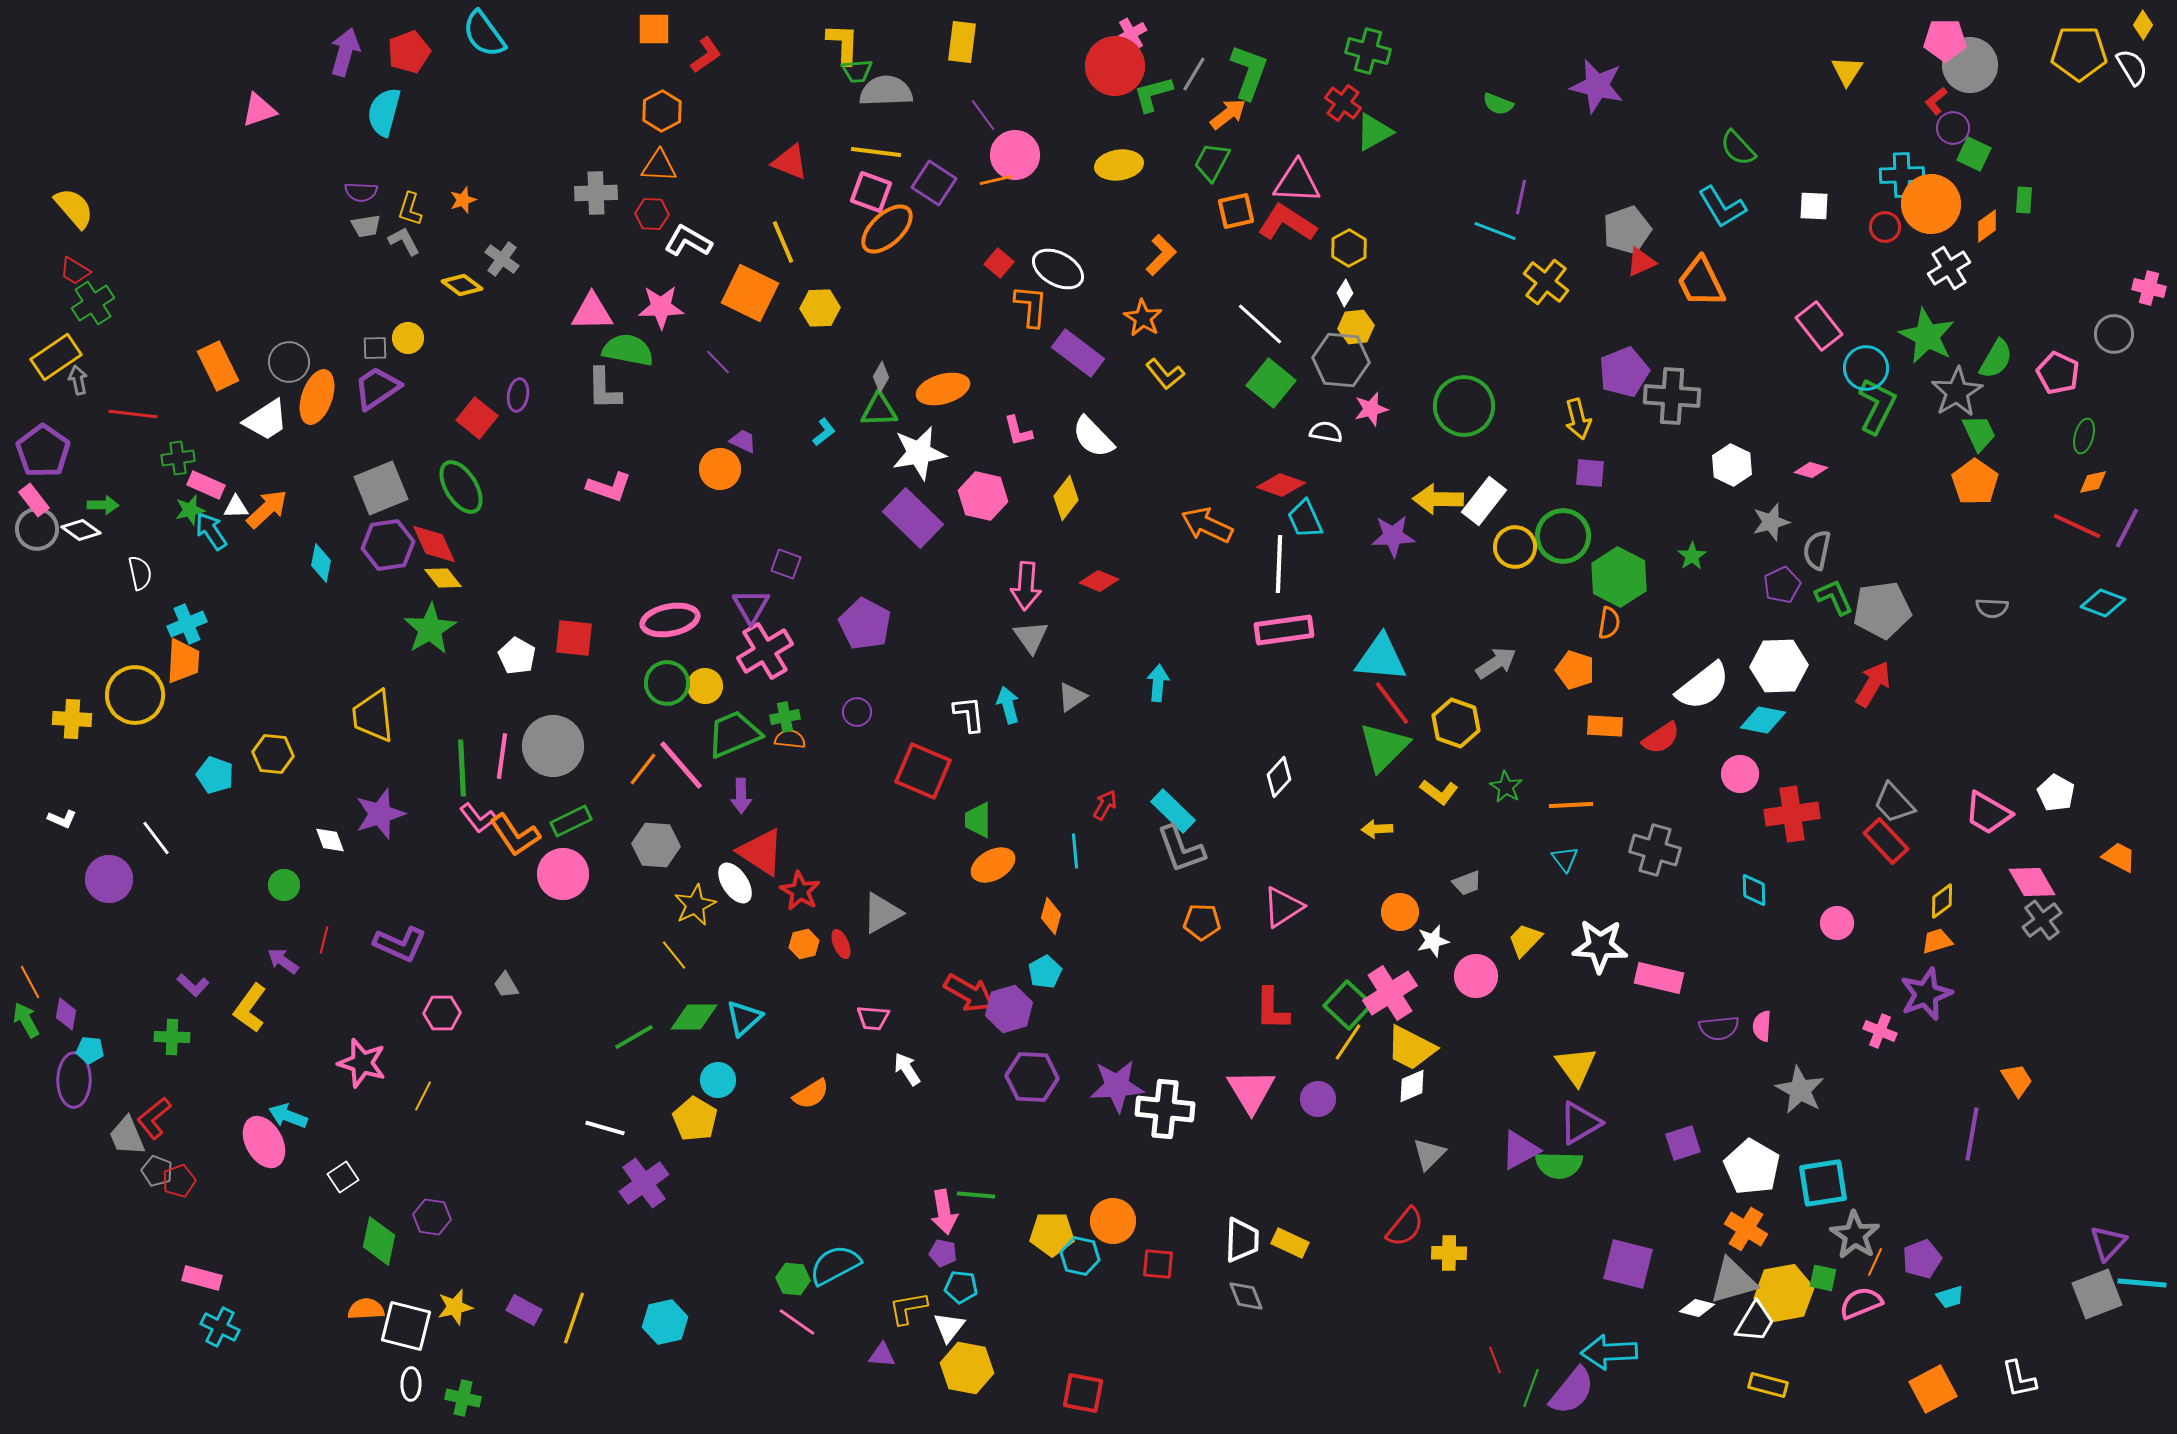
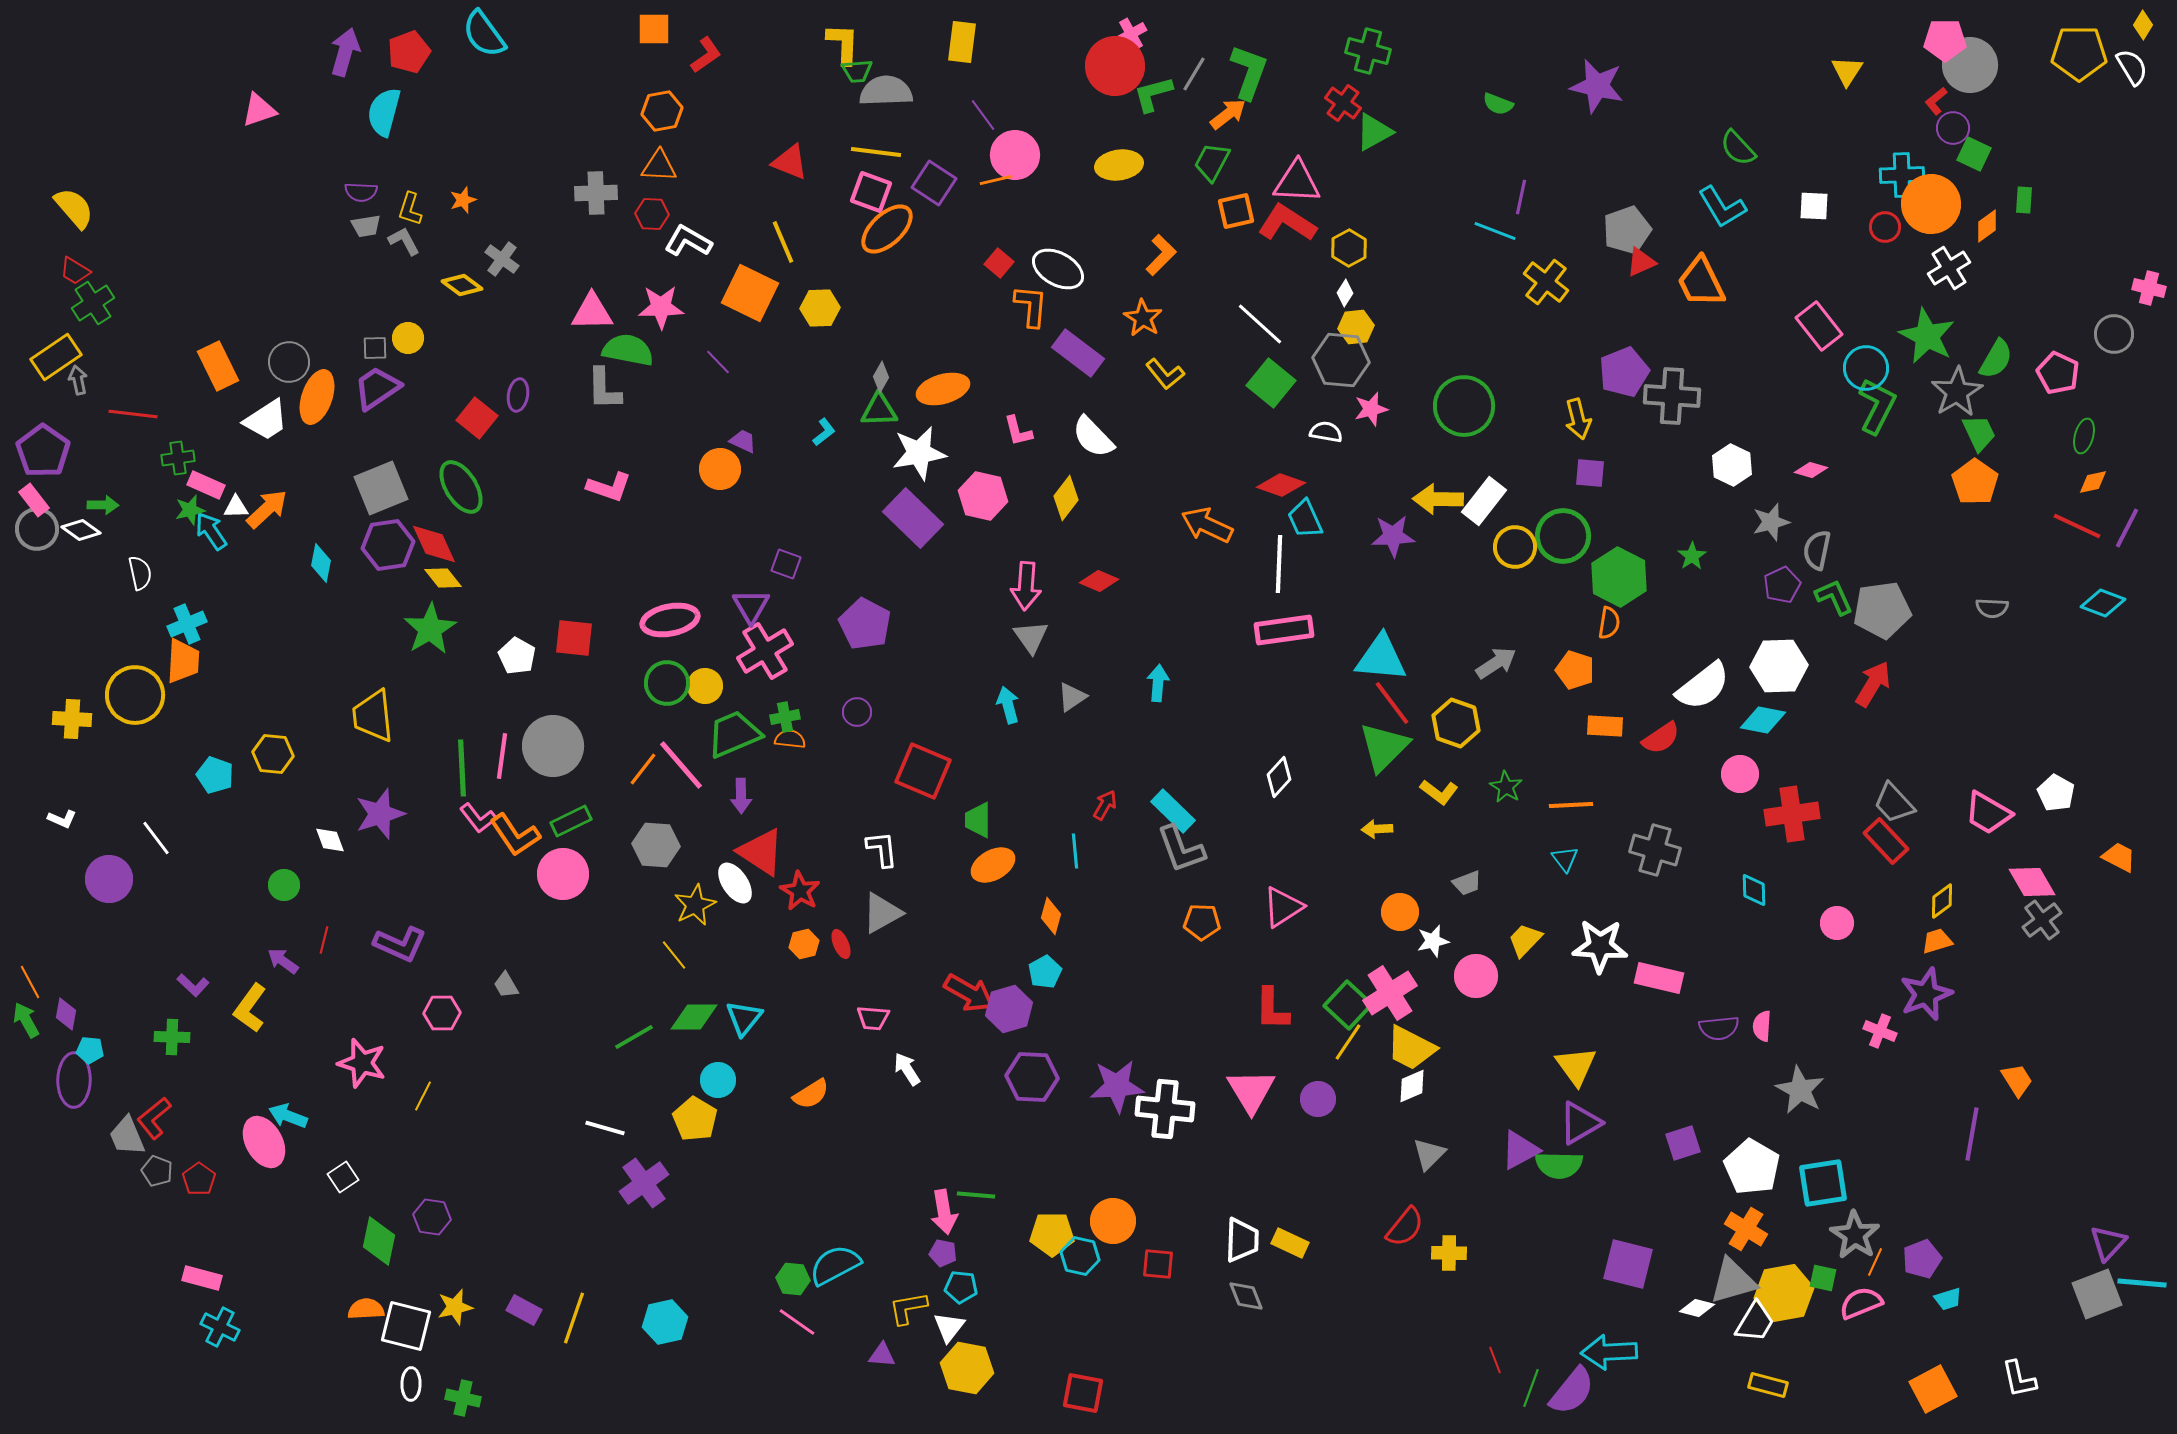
orange hexagon at (662, 111): rotated 18 degrees clockwise
white L-shape at (969, 714): moved 87 px left, 135 px down
cyan triangle at (744, 1018): rotated 9 degrees counterclockwise
red pentagon at (179, 1181): moved 20 px right, 2 px up; rotated 16 degrees counterclockwise
cyan trapezoid at (1950, 1297): moved 2 px left, 2 px down
